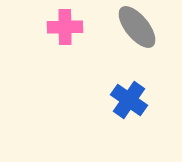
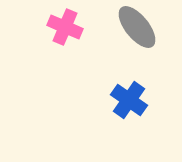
pink cross: rotated 24 degrees clockwise
